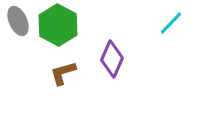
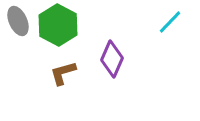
cyan line: moved 1 px left, 1 px up
